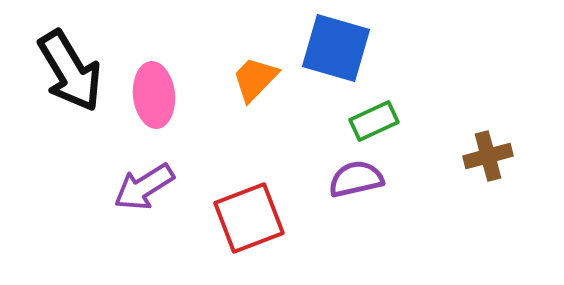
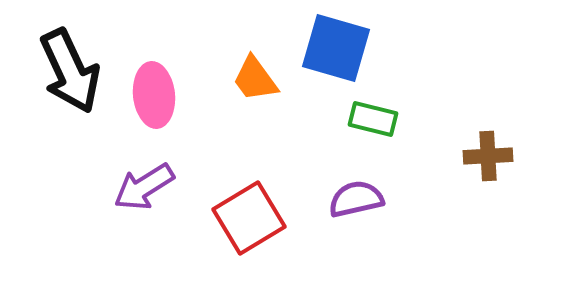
black arrow: rotated 6 degrees clockwise
orange trapezoid: rotated 80 degrees counterclockwise
green rectangle: moved 1 px left, 2 px up; rotated 39 degrees clockwise
brown cross: rotated 12 degrees clockwise
purple semicircle: moved 20 px down
red square: rotated 10 degrees counterclockwise
